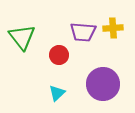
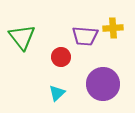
purple trapezoid: moved 2 px right, 4 px down
red circle: moved 2 px right, 2 px down
